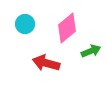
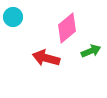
cyan circle: moved 12 px left, 7 px up
red arrow: moved 5 px up
